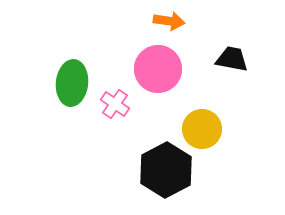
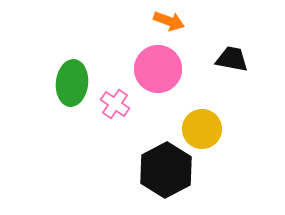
orange arrow: rotated 12 degrees clockwise
